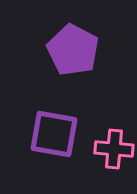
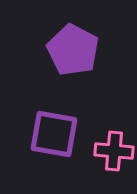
pink cross: moved 2 px down
